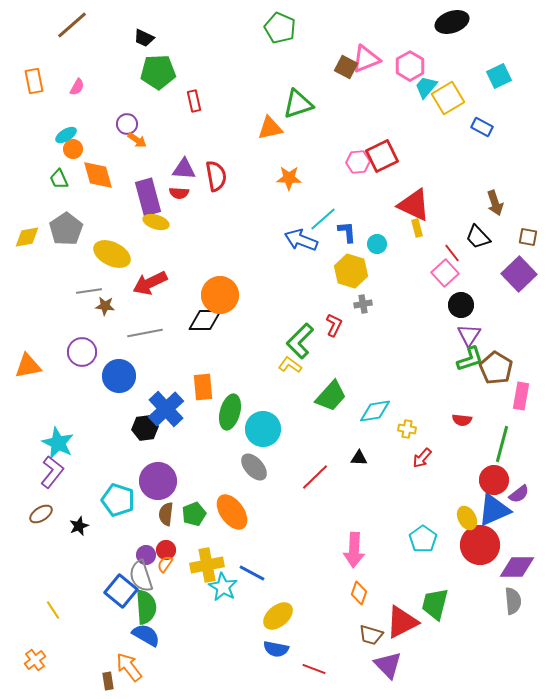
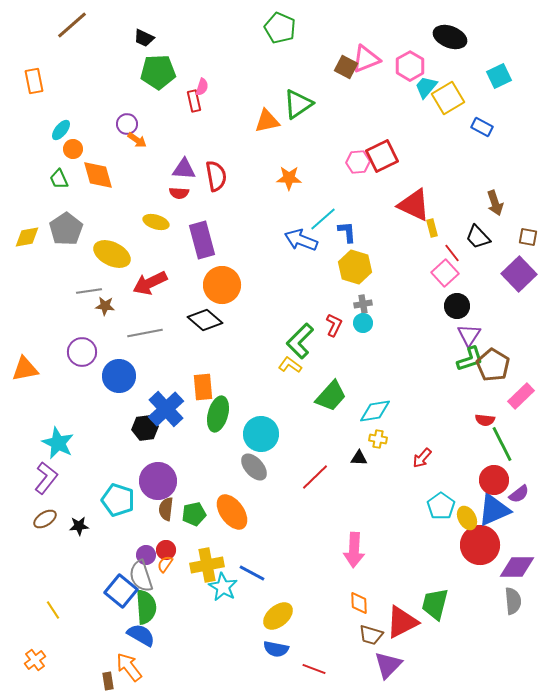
black ellipse at (452, 22): moved 2 px left, 15 px down; rotated 40 degrees clockwise
pink semicircle at (77, 87): moved 125 px right; rotated 12 degrees counterclockwise
green triangle at (298, 104): rotated 16 degrees counterclockwise
orange triangle at (270, 128): moved 3 px left, 7 px up
cyan ellipse at (66, 135): moved 5 px left, 5 px up; rotated 20 degrees counterclockwise
purple rectangle at (148, 197): moved 54 px right, 43 px down
yellow rectangle at (417, 228): moved 15 px right
cyan circle at (377, 244): moved 14 px left, 79 px down
yellow hexagon at (351, 271): moved 4 px right, 4 px up
orange circle at (220, 295): moved 2 px right, 10 px up
black circle at (461, 305): moved 4 px left, 1 px down
black diamond at (205, 320): rotated 40 degrees clockwise
orange triangle at (28, 366): moved 3 px left, 3 px down
brown pentagon at (496, 368): moved 3 px left, 3 px up
pink rectangle at (521, 396): rotated 36 degrees clockwise
green ellipse at (230, 412): moved 12 px left, 2 px down
red semicircle at (462, 420): moved 23 px right
cyan circle at (263, 429): moved 2 px left, 5 px down
yellow cross at (407, 429): moved 29 px left, 10 px down
green line at (502, 444): rotated 42 degrees counterclockwise
purple L-shape at (52, 472): moved 6 px left, 6 px down
brown ellipse at (41, 514): moved 4 px right, 5 px down
brown semicircle at (166, 514): moved 5 px up
green pentagon at (194, 514): rotated 10 degrees clockwise
black star at (79, 526): rotated 18 degrees clockwise
cyan pentagon at (423, 539): moved 18 px right, 33 px up
orange diamond at (359, 593): moved 10 px down; rotated 20 degrees counterclockwise
blue semicircle at (146, 635): moved 5 px left
purple triangle at (388, 665): rotated 28 degrees clockwise
